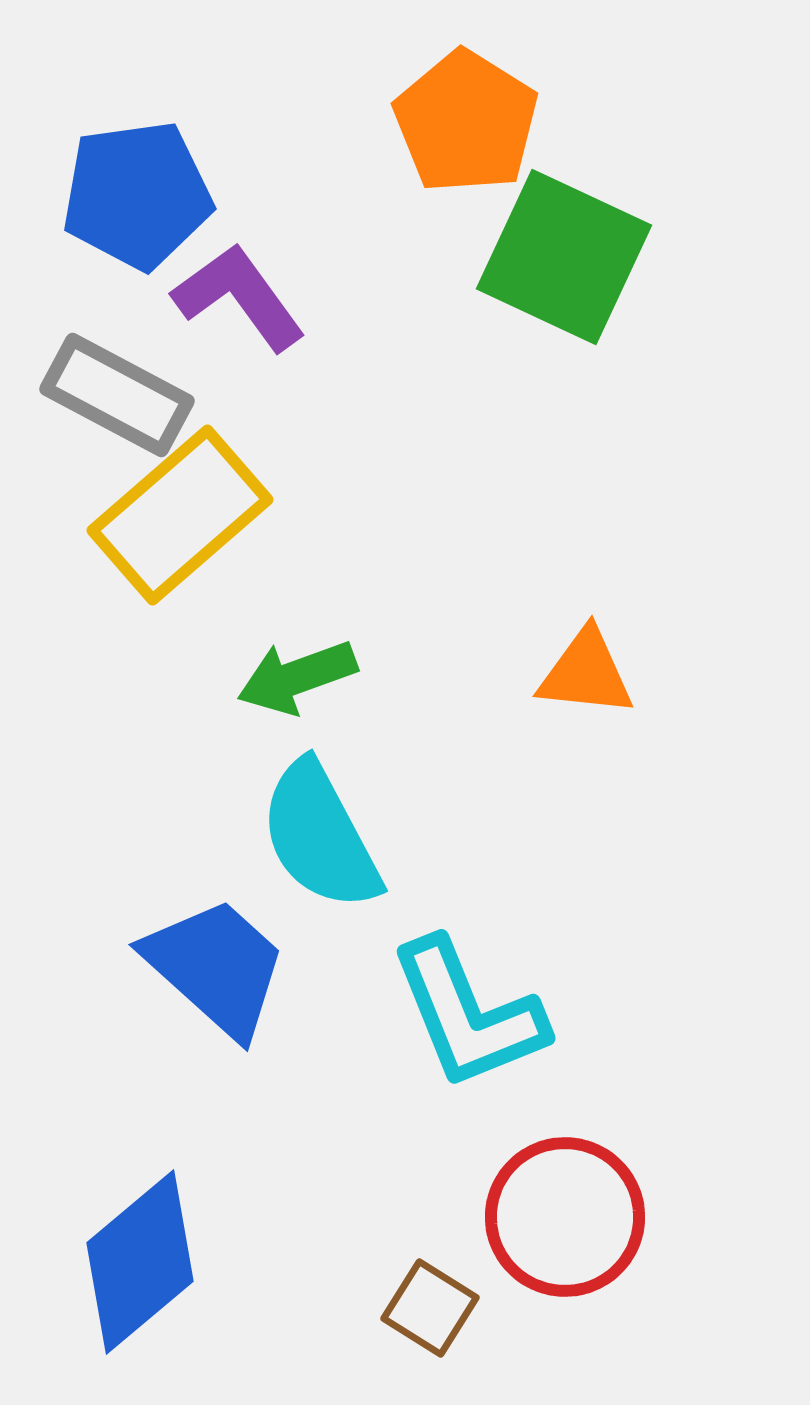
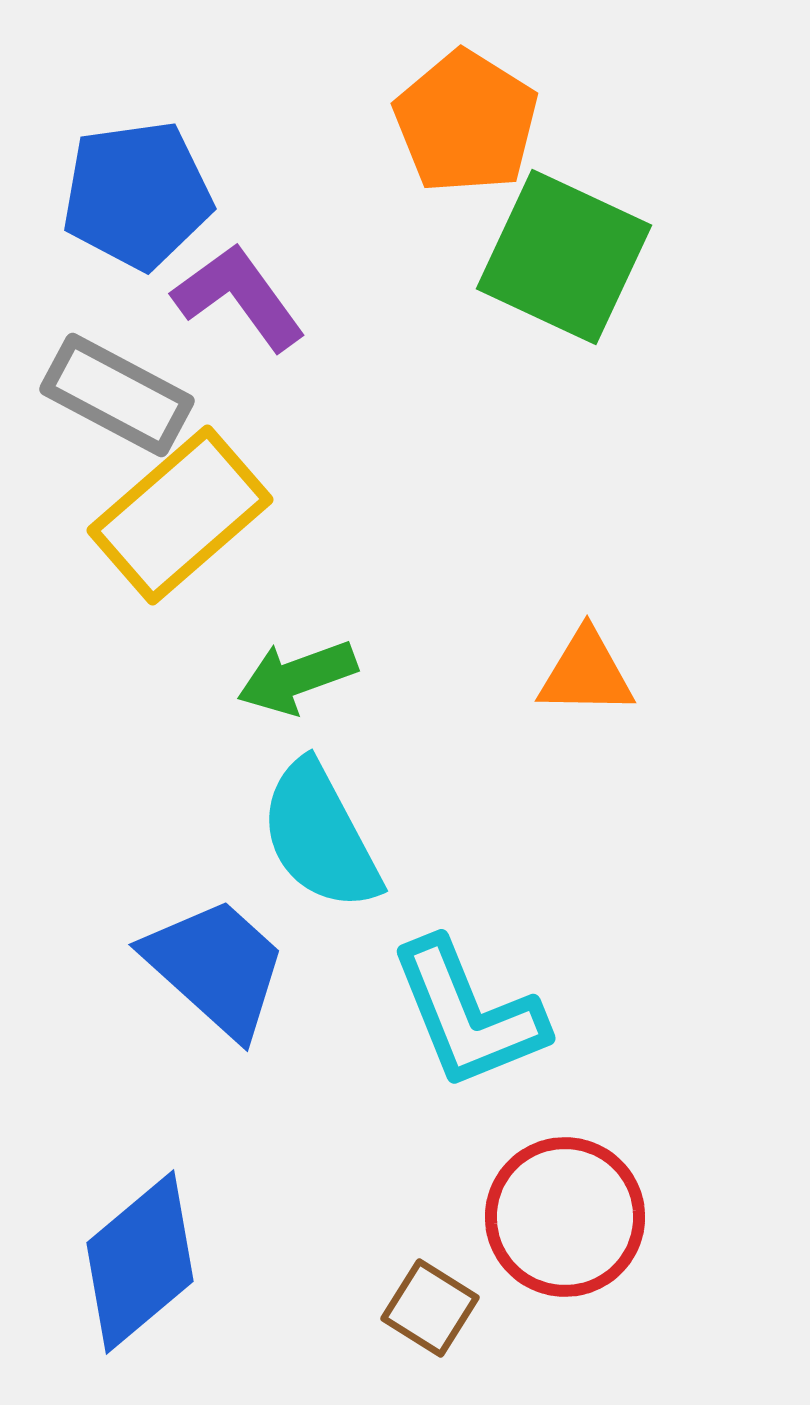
orange triangle: rotated 5 degrees counterclockwise
